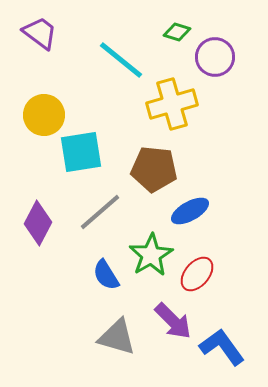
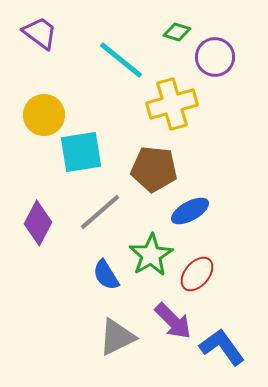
gray triangle: rotated 42 degrees counterclockwise
